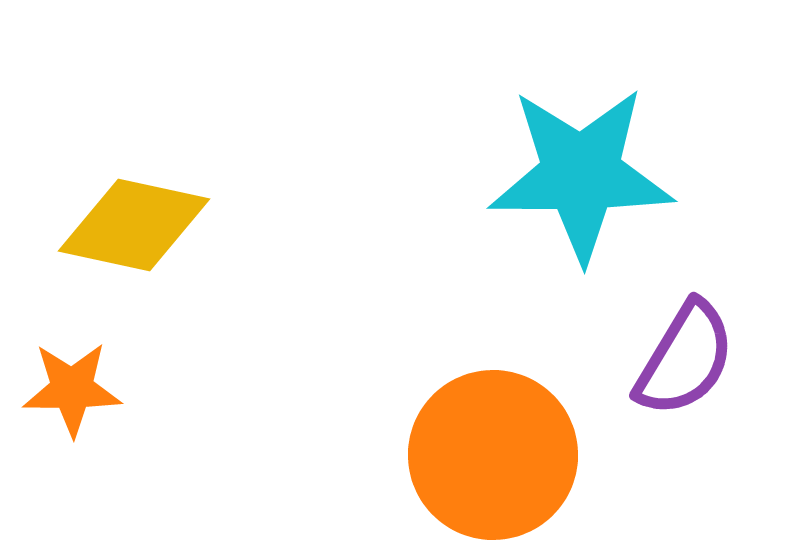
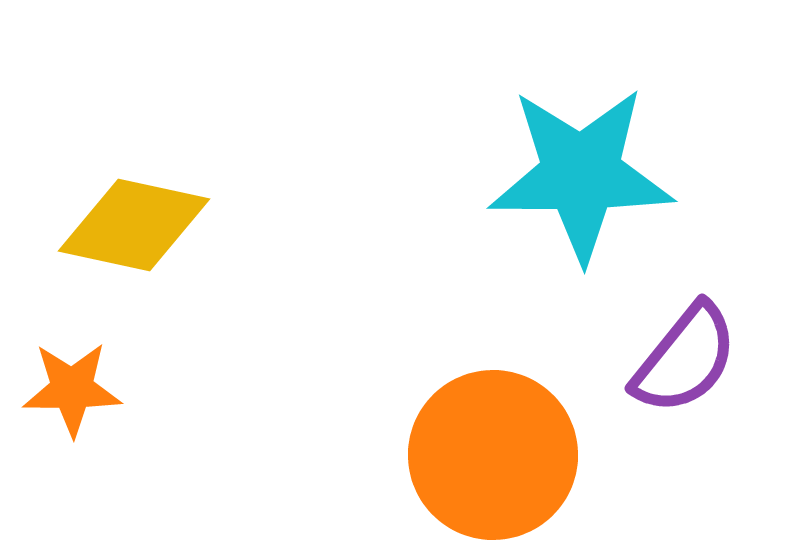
purple semicircle: rotated 8 degrees clockwise
